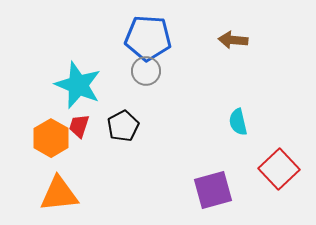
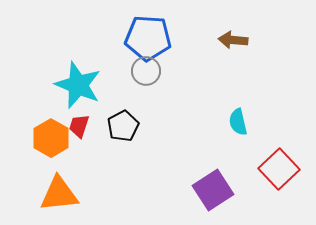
purple square: rotated 18 degrees counterclockwise
